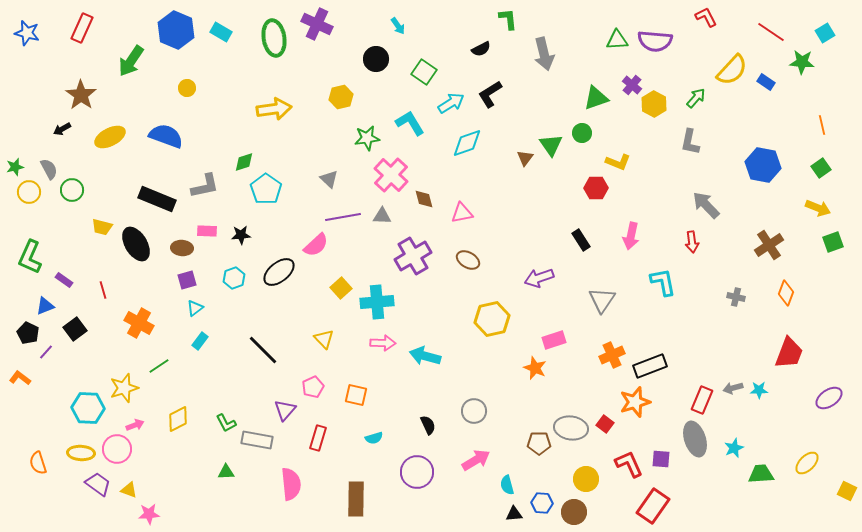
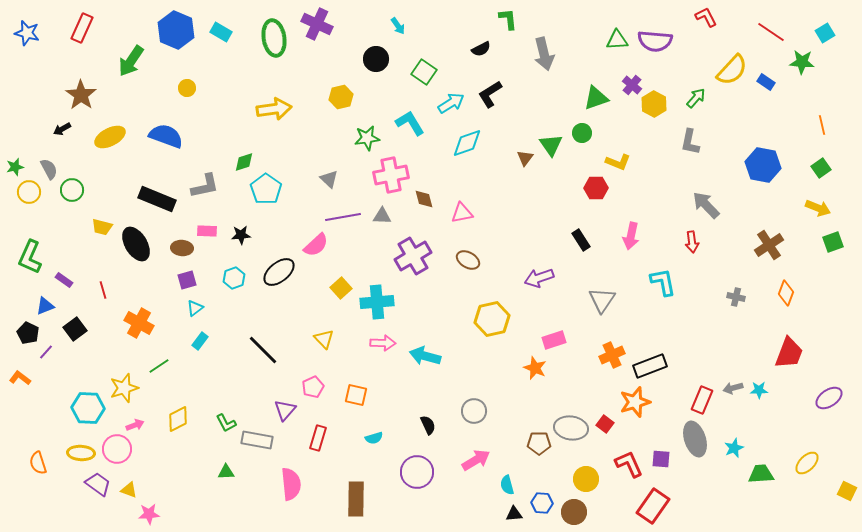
pink cross at (391, 175): rotated 36 degrees clockwise
